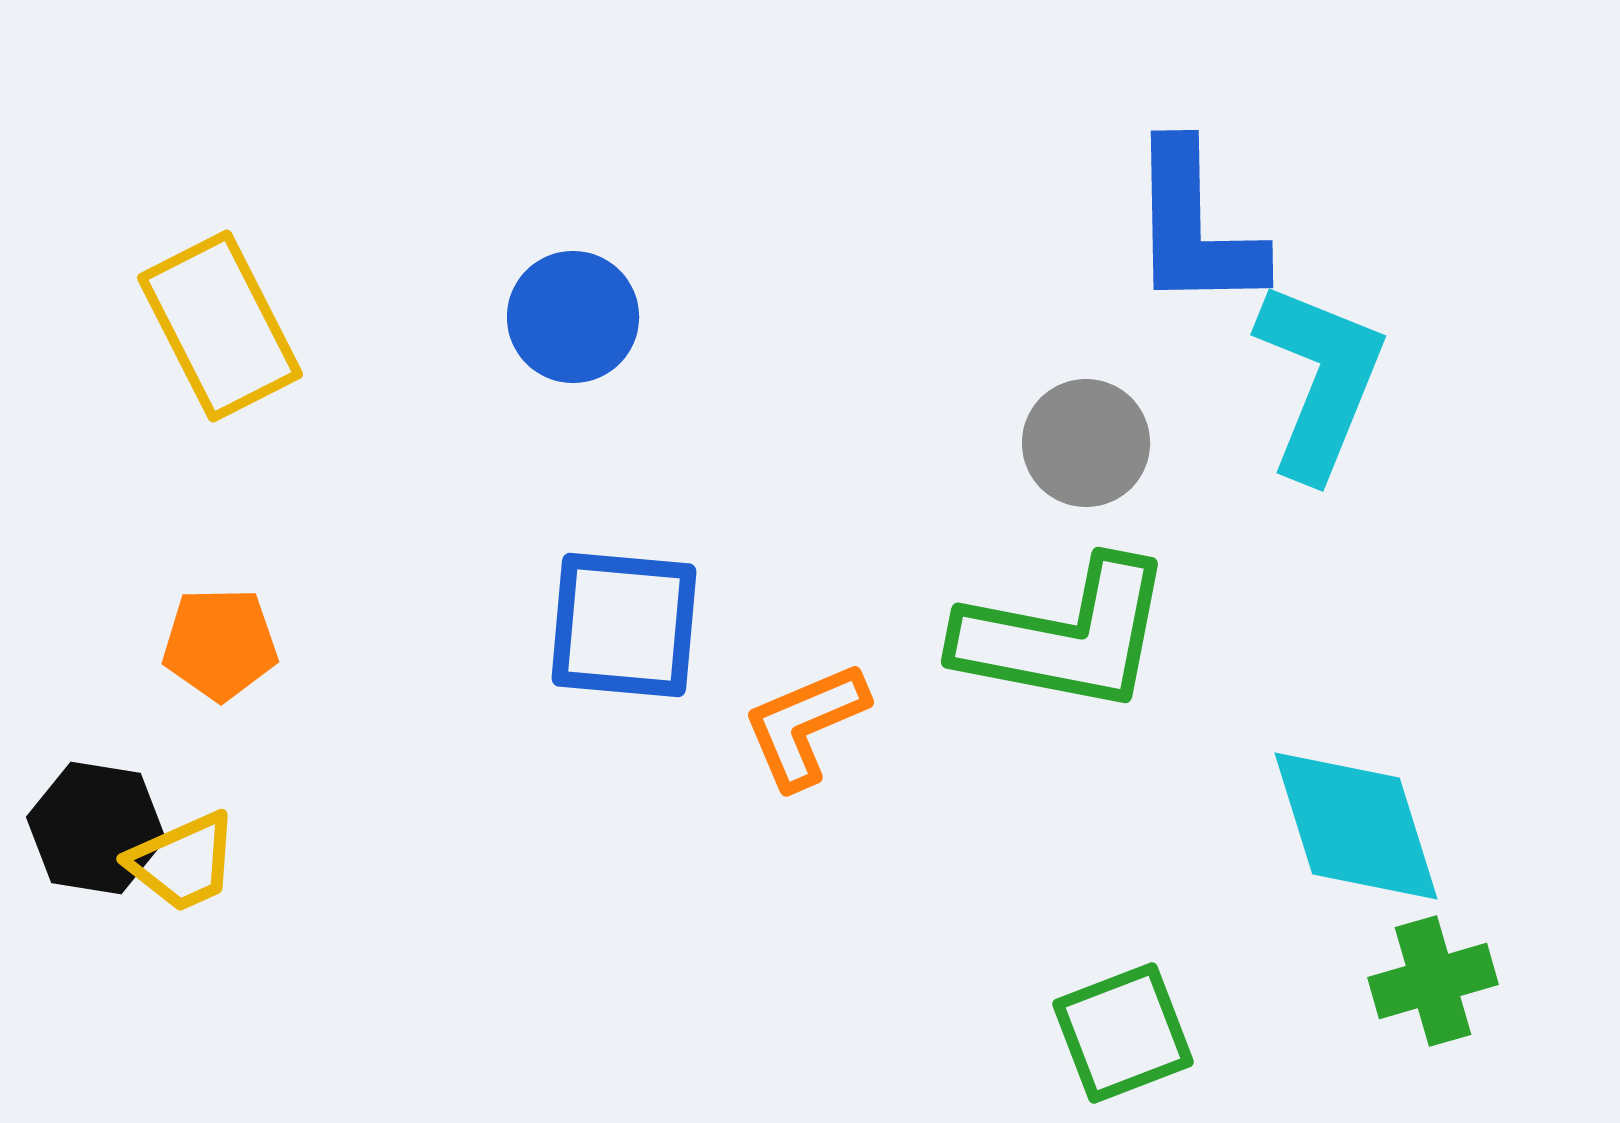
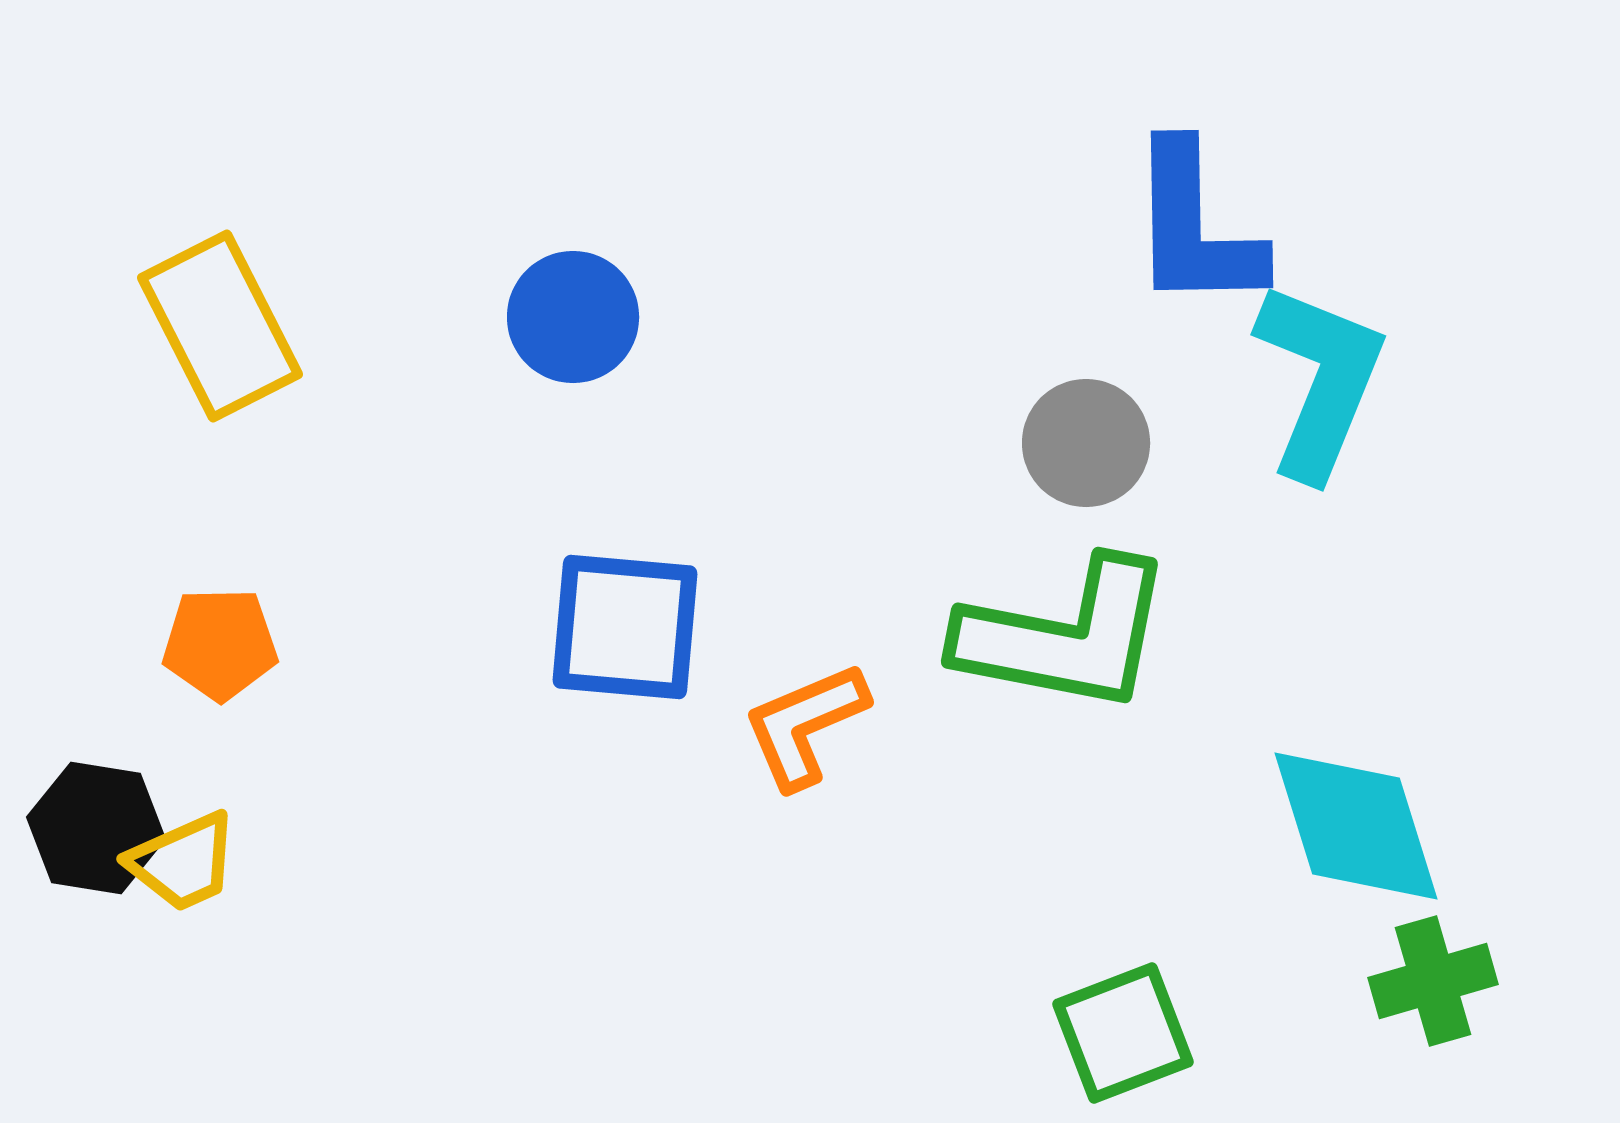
blue square: moved 1 px right, 2 px down
